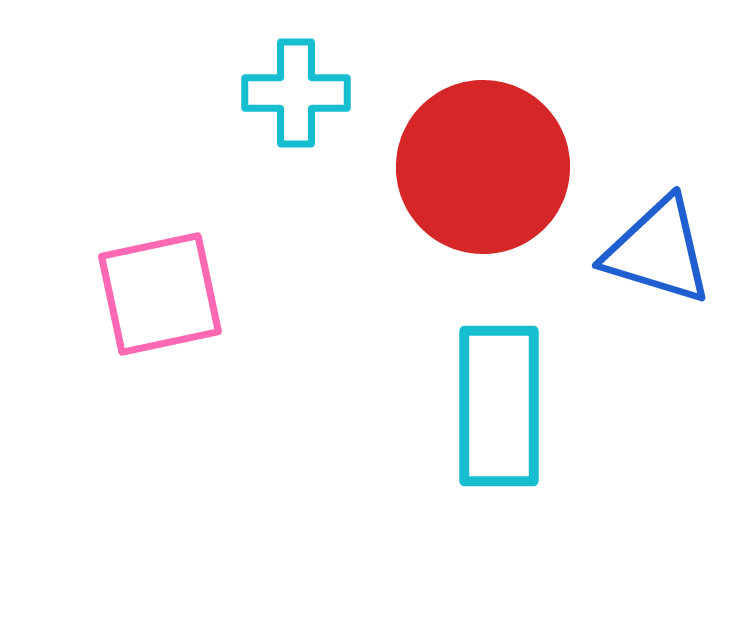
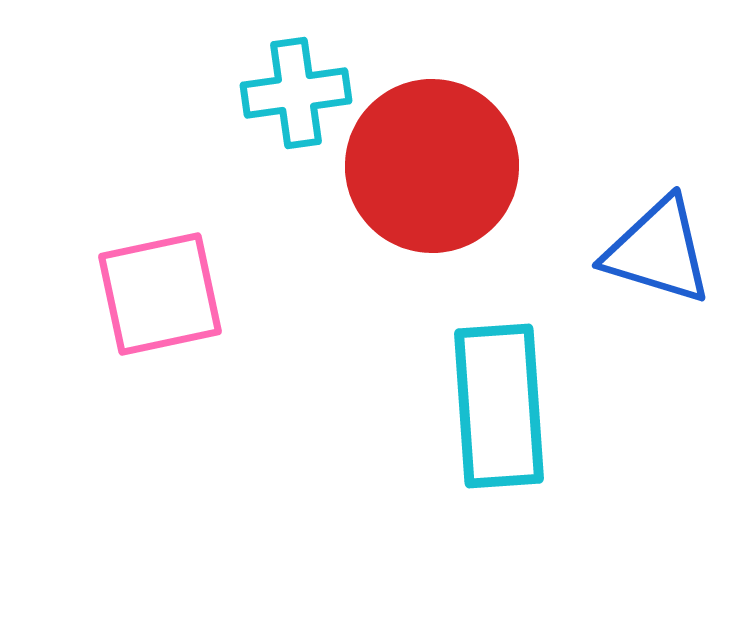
cyan cross: rotated 8 degrees counterclockwise
red circle: moved 51 px left, 1 px up
cyan rectangle: rotated 4 degrees counterclockwise
